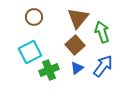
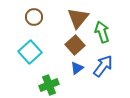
cyan square: rotated 15 degrees counterclockwise
green cross: moved 15 px down
